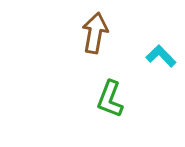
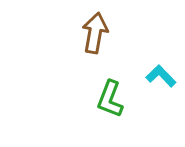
cyan L-shape: moved 20 px down
